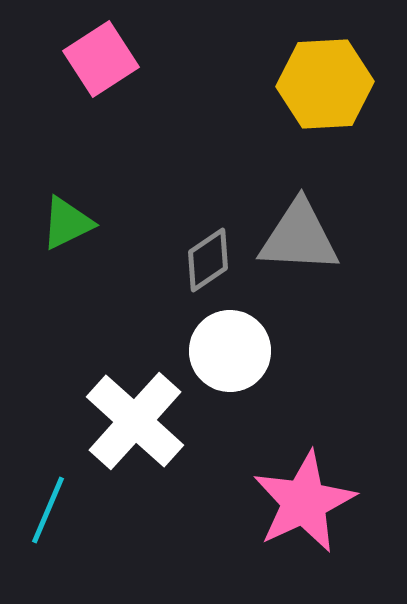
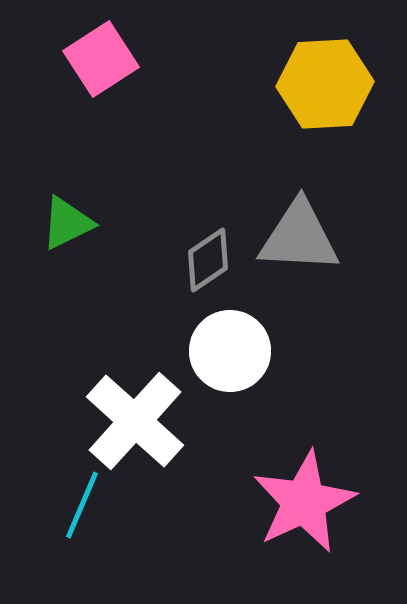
cyan line: moved 34 px right, 5 px up
